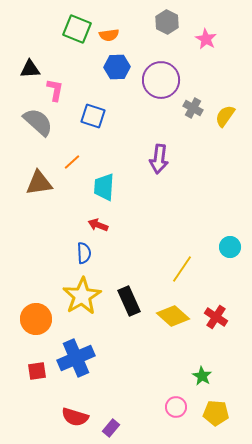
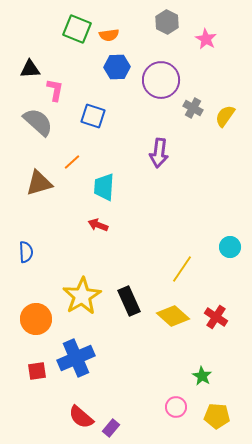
purple arrow: moved 6 px up
brown triangle: rotated 8 degrees counterclockwise
blue semicircle: moved 58 px left, 1 px up
yellow pentagon: moved 1 px right, 3 px down
red semicircle: moved 6 px right; rotated 24 degrees clockwise
